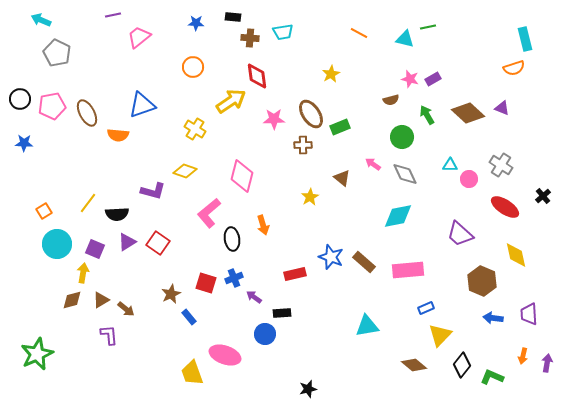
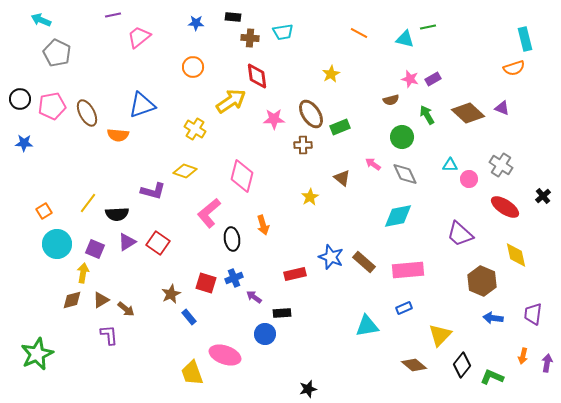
blue rectangle at (426, 308): moved 22 px left
purple trapezoid at (529, 314): moved 4 px right; rotated 10 degrees clockwise
